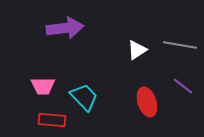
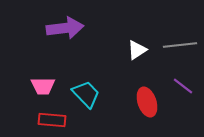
gray line: rotated 16 degrees counterclockwise
cyan trapezoid: moved 2 px right, 3 px up
